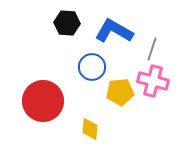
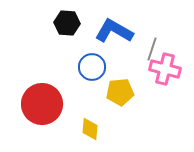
pink cross: moved 12 px right, 12 px up
red circle: moved 1 px left, 3 px down
